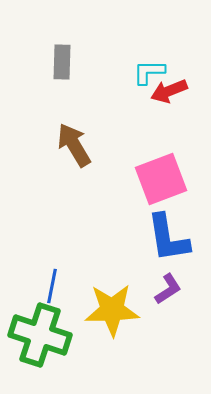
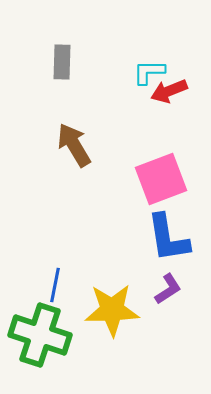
blue line: moved 3 px right, 1 px up
